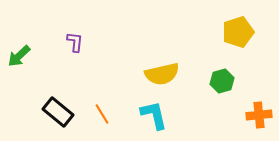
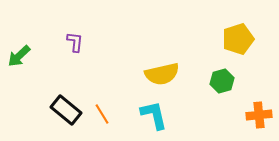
yellow pentagon: moved 7 px down
black rectangle: moved 8 px right, 2 px up
